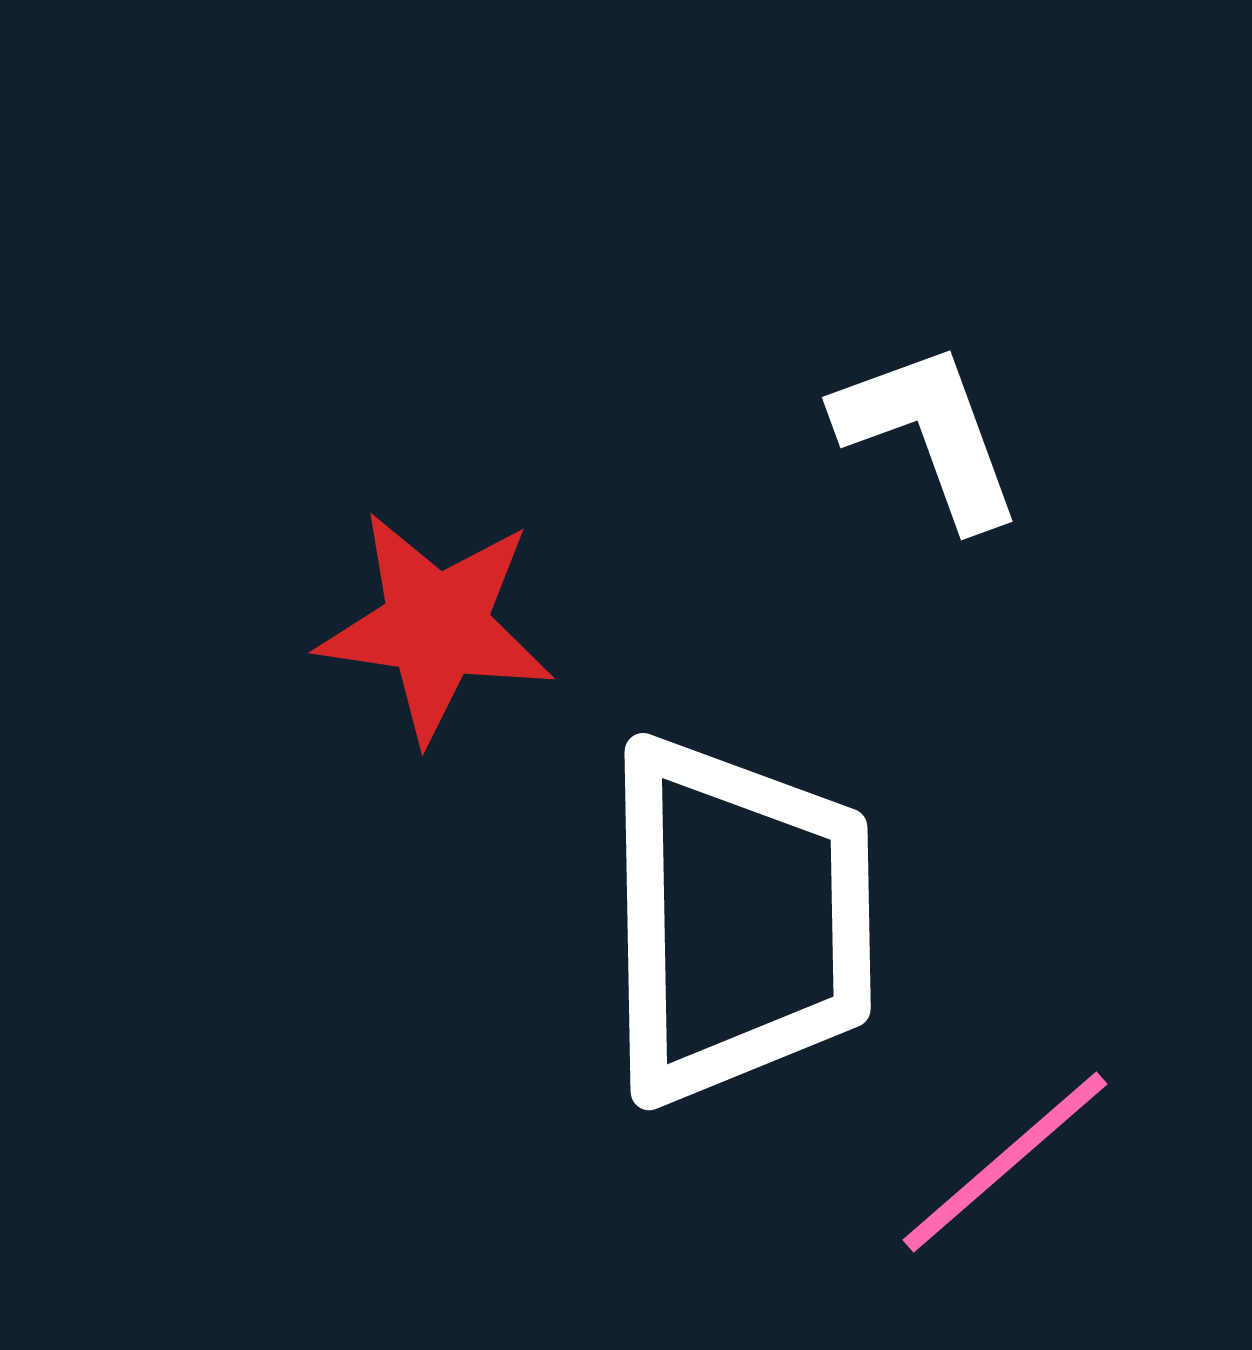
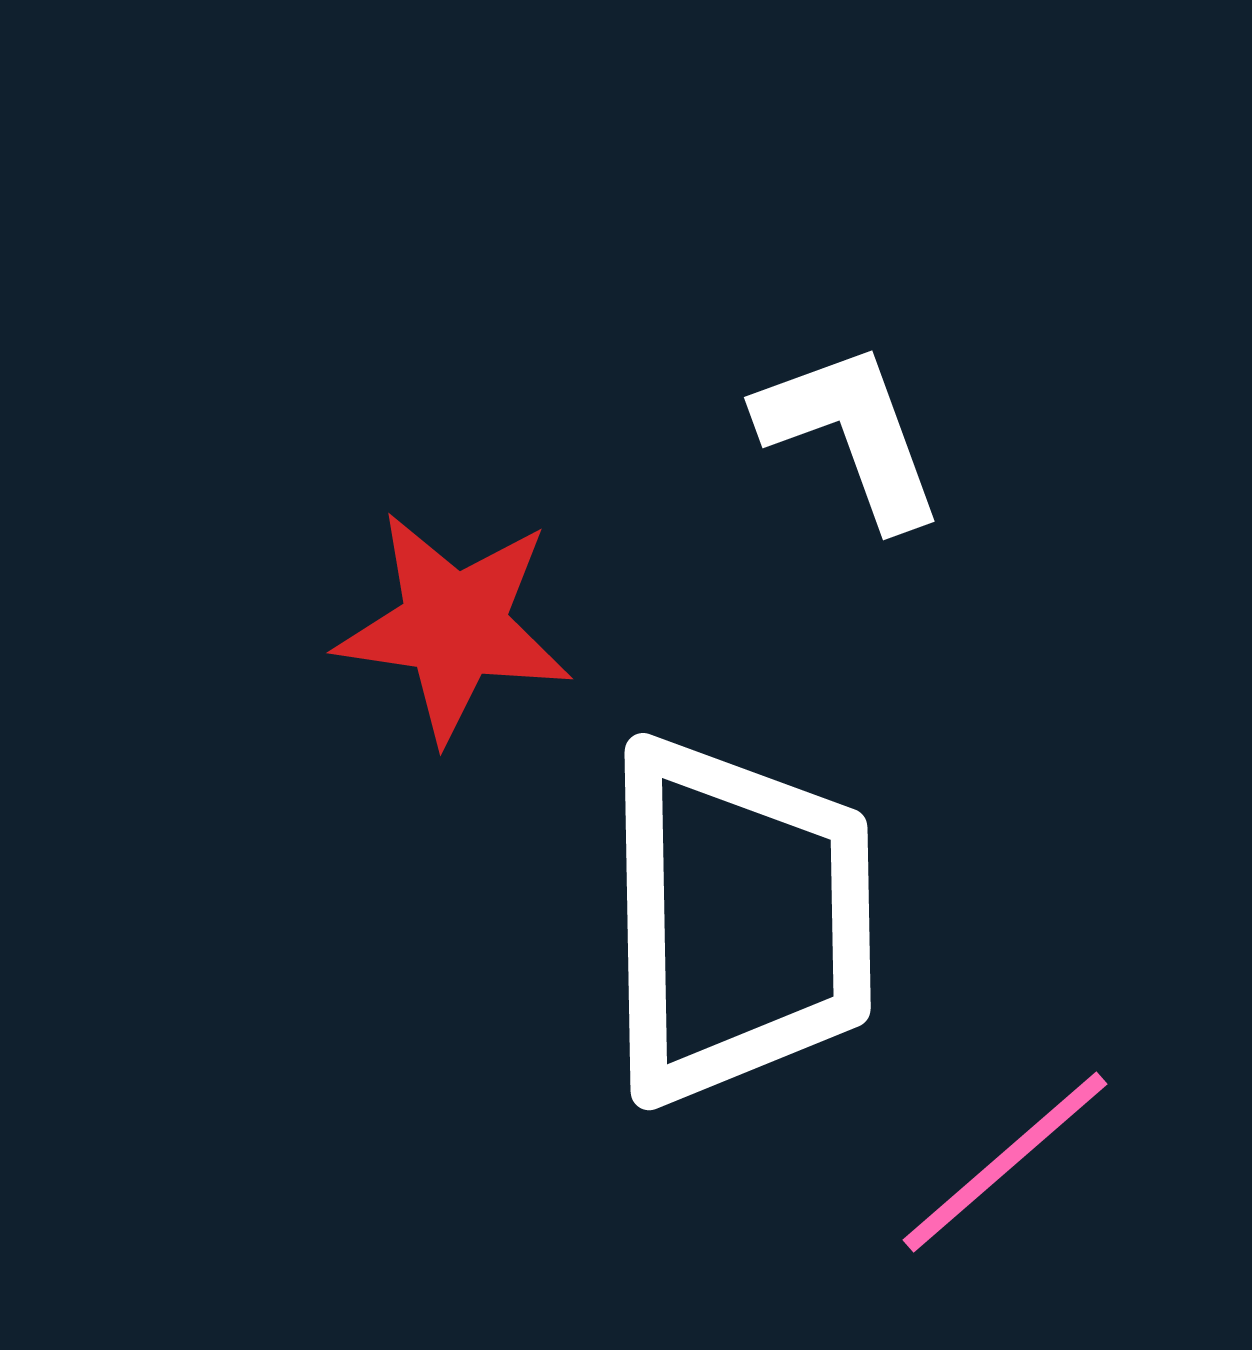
white L-shape: moved 78 px left
red star: moved 18 px right
